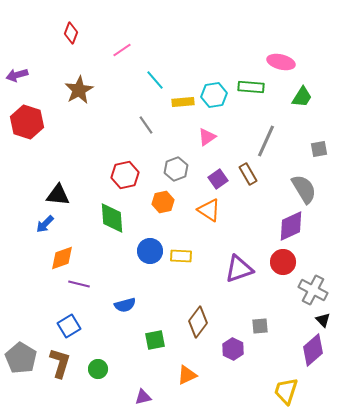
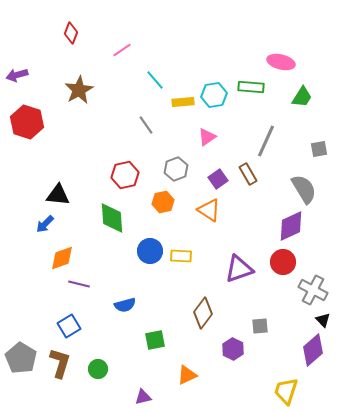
brown diamond at (198, 322): moved 5 px right, 9 px up
